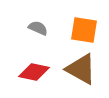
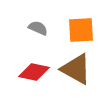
orange square: moved 3 px left; rotated 12 degrees counterclockwise
brown triangle: moved 5 px left
